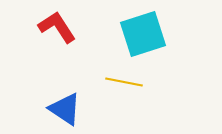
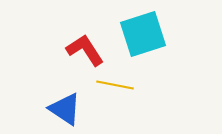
red L-shape: moved 28 px right, 23 px down
yellow line: moved 9 px left, 3 px down
